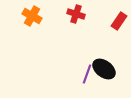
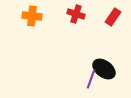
orange cross: rotated 24 degrees counterclockwise
red rectangle: moved 6 px left, 4 px up
purple line: moved 4 px right, 5 px down
